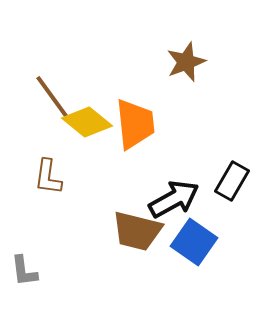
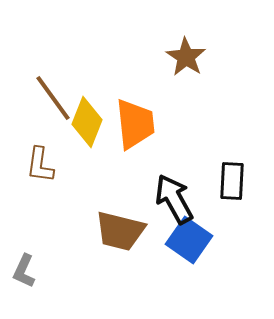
brown star: moved 5 px up; rotated 18 degrees counterclockwise
yellow diamond: rotated 72 degrees clockwise
brown L-shape: moved 8 px left, 12 px up
black rectangle: rotated 27 degrees counterclockwise
black arrow: rotated 90 degrees counterclockwise
brown trapezoid: moved 17 px left
blue square: moved 5 px left, 2 px up
gray L-shape: rotated 32 degrees clockwise
